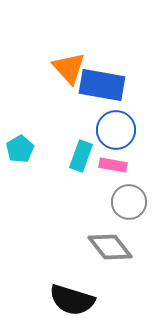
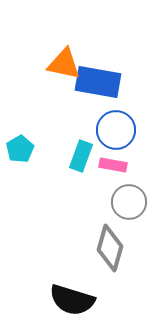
orange triangle: moved 5 px left, 4 px up; rotated 36 degrees counterclockwise
blue rectangle: moved 4 px left, 3 px up
gray diamond: moved 1 px down; rotated 54 degrees clockwise
